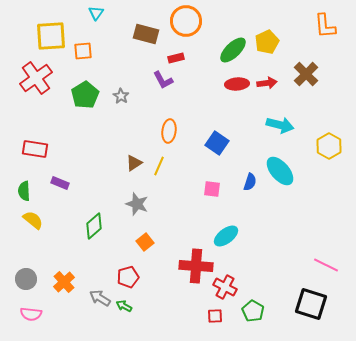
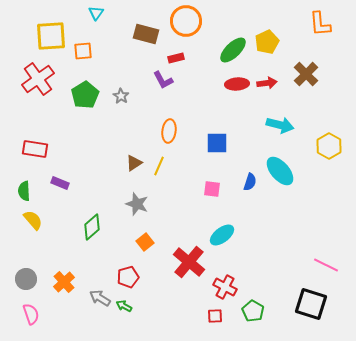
orange L-shape at (325, 26): moved 5 px left, 2 px up
red cross at (36, 78): moved 2 px right, 1 px down
blue square at (217, 143): rotated 35 degrees counterclockwise
yellow semicircle at (33, 220): rotated 10 degrees clockwise
green diamond at (94, 226): moved 2 px left, 1 px down
cyan ellipse at (226, 236): moved 4 px left, 1 px up
red cross at (196, 266): moved 7 px left, 4 px up; rotated 36 degrees clockwise
pink semicircle at (31, 314): rotated 115 degrees counterclockwise
